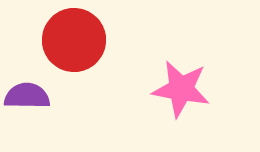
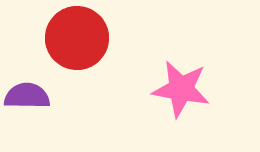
red circle: moved 3 px right, 2 px up
